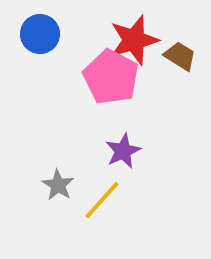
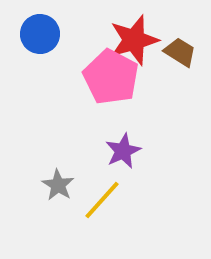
brown trapezoid: moved 4 px up
